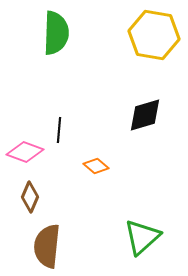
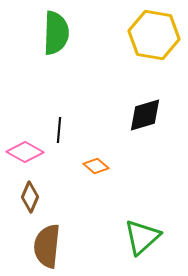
pink diamond: rotated 9 degrees clockwise
